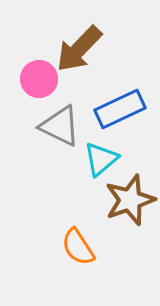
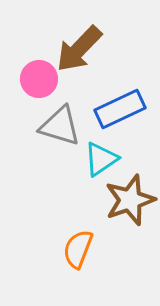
gray triangle: rotated 9 degrees counterclockwise
cyan triangle: rotated 6 degrees clockwise
orange semicircle: moved 2 px down; rotated 54 degrees clockwise
